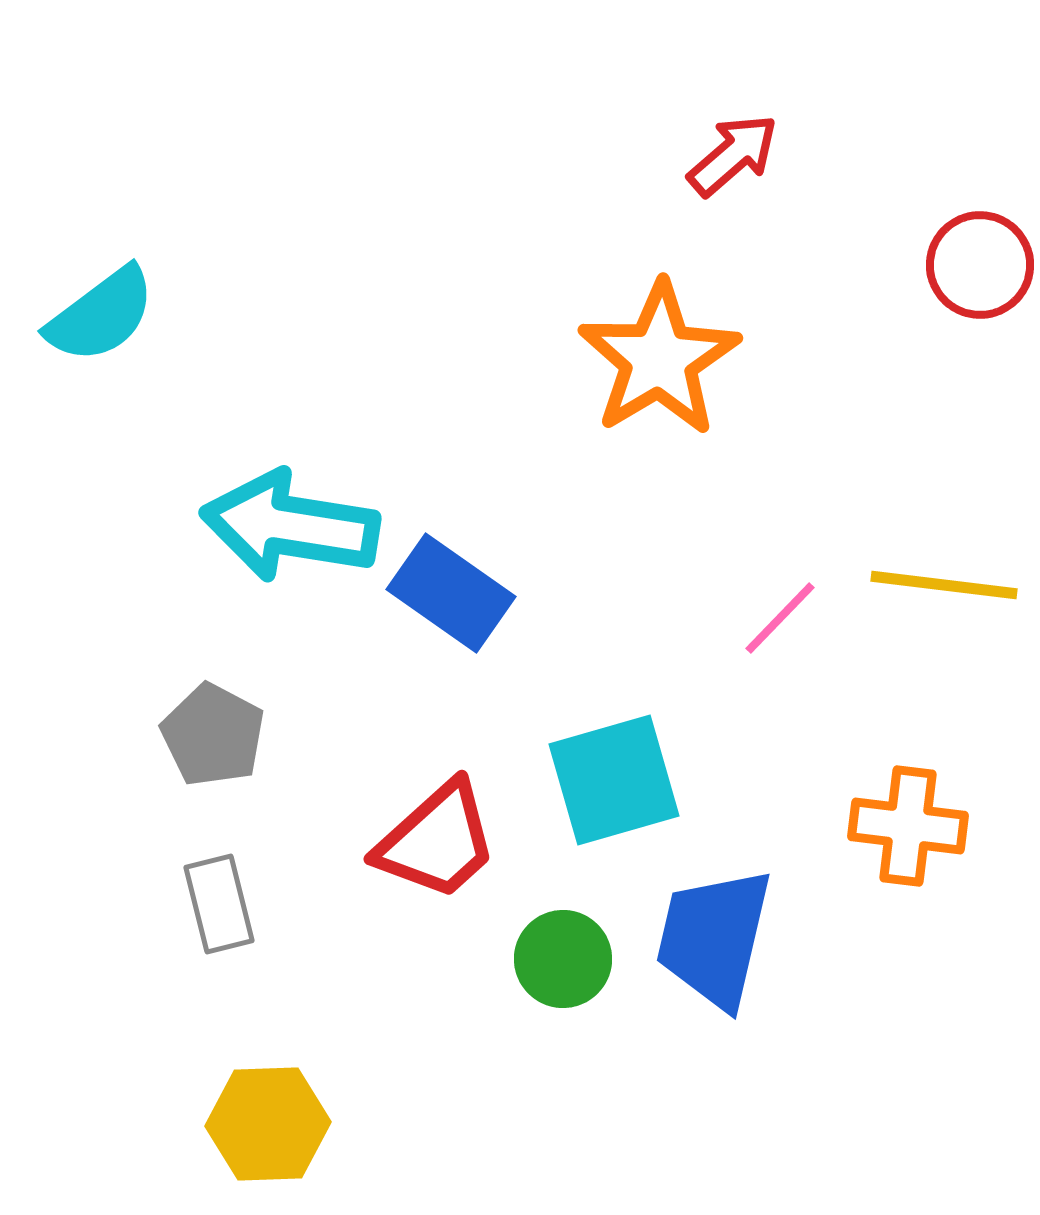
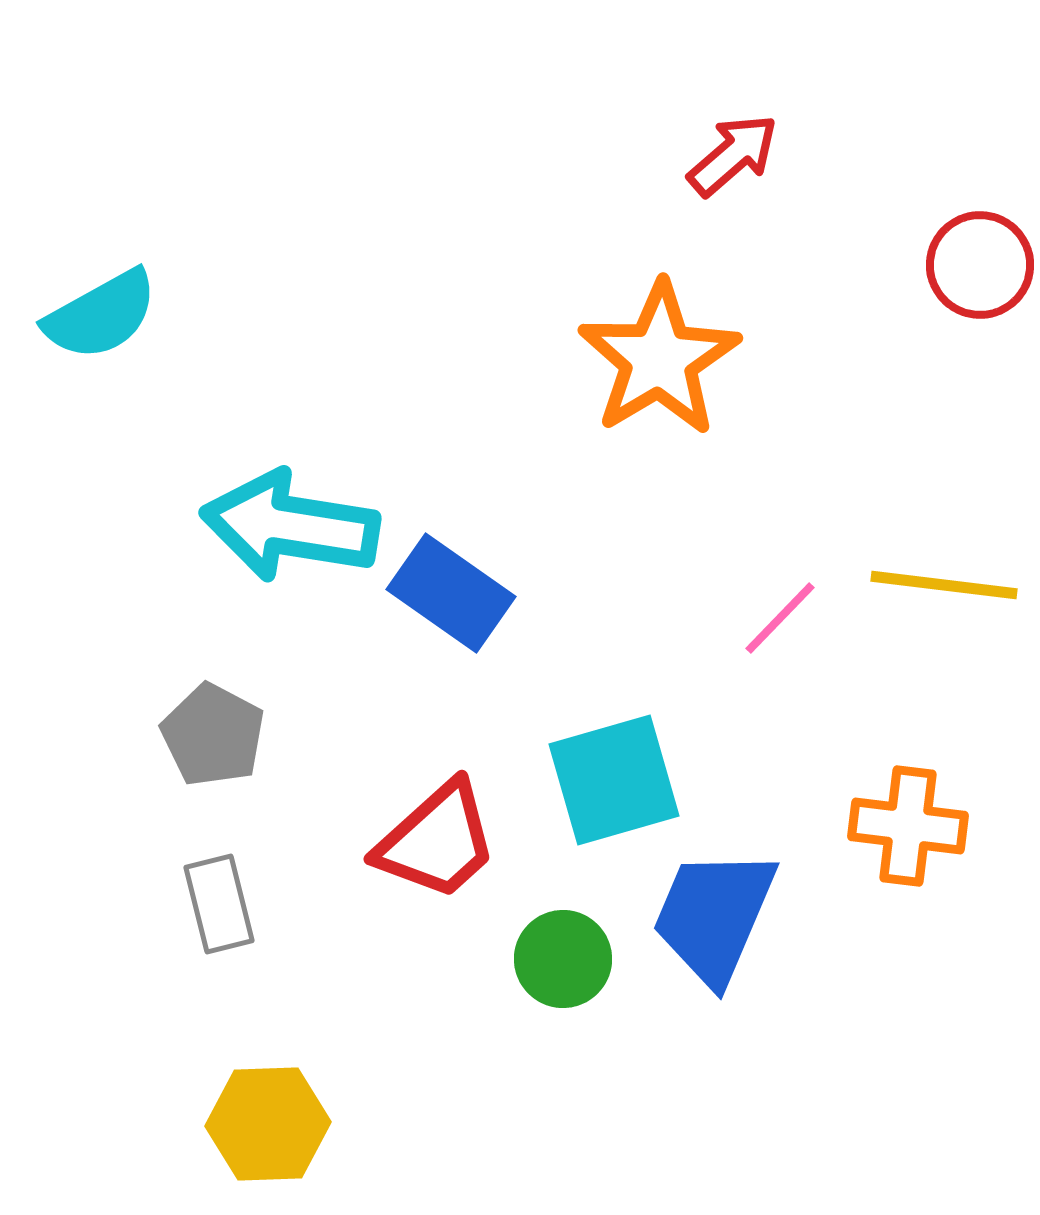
cyan semicircle: rotated 8 degrees clockwise
blue trapezoid: moved 22 px up; rotated 10 degrees clockwise
